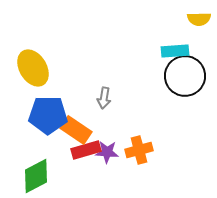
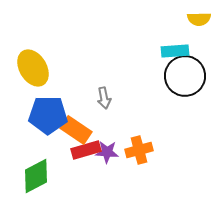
gray arrow: rotated 20 degrees counterclockwise
